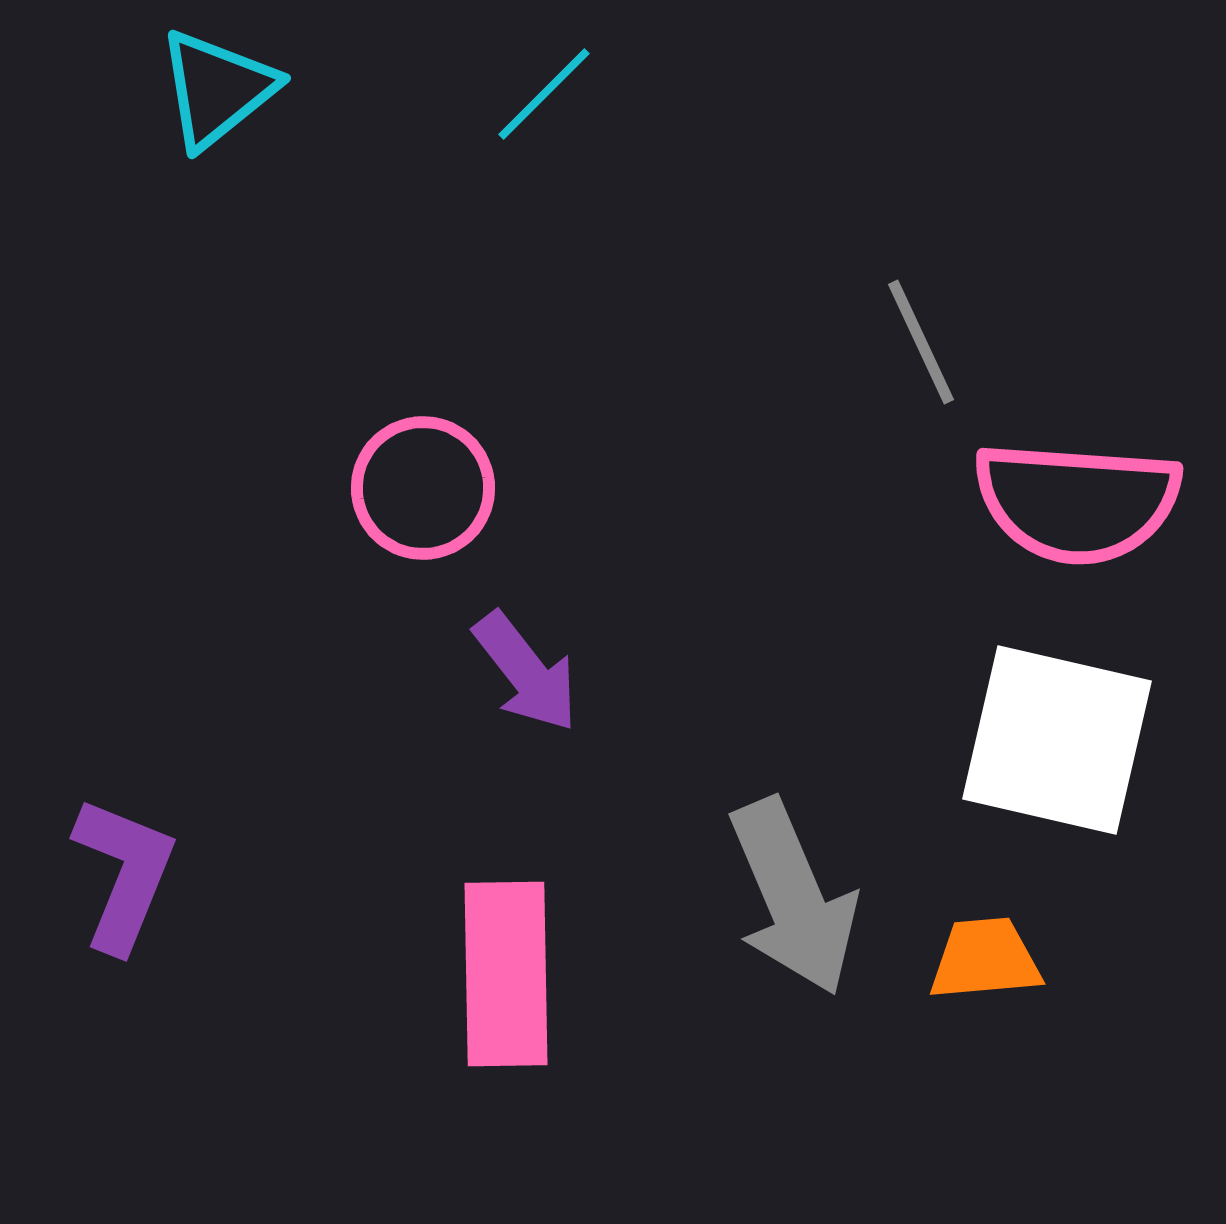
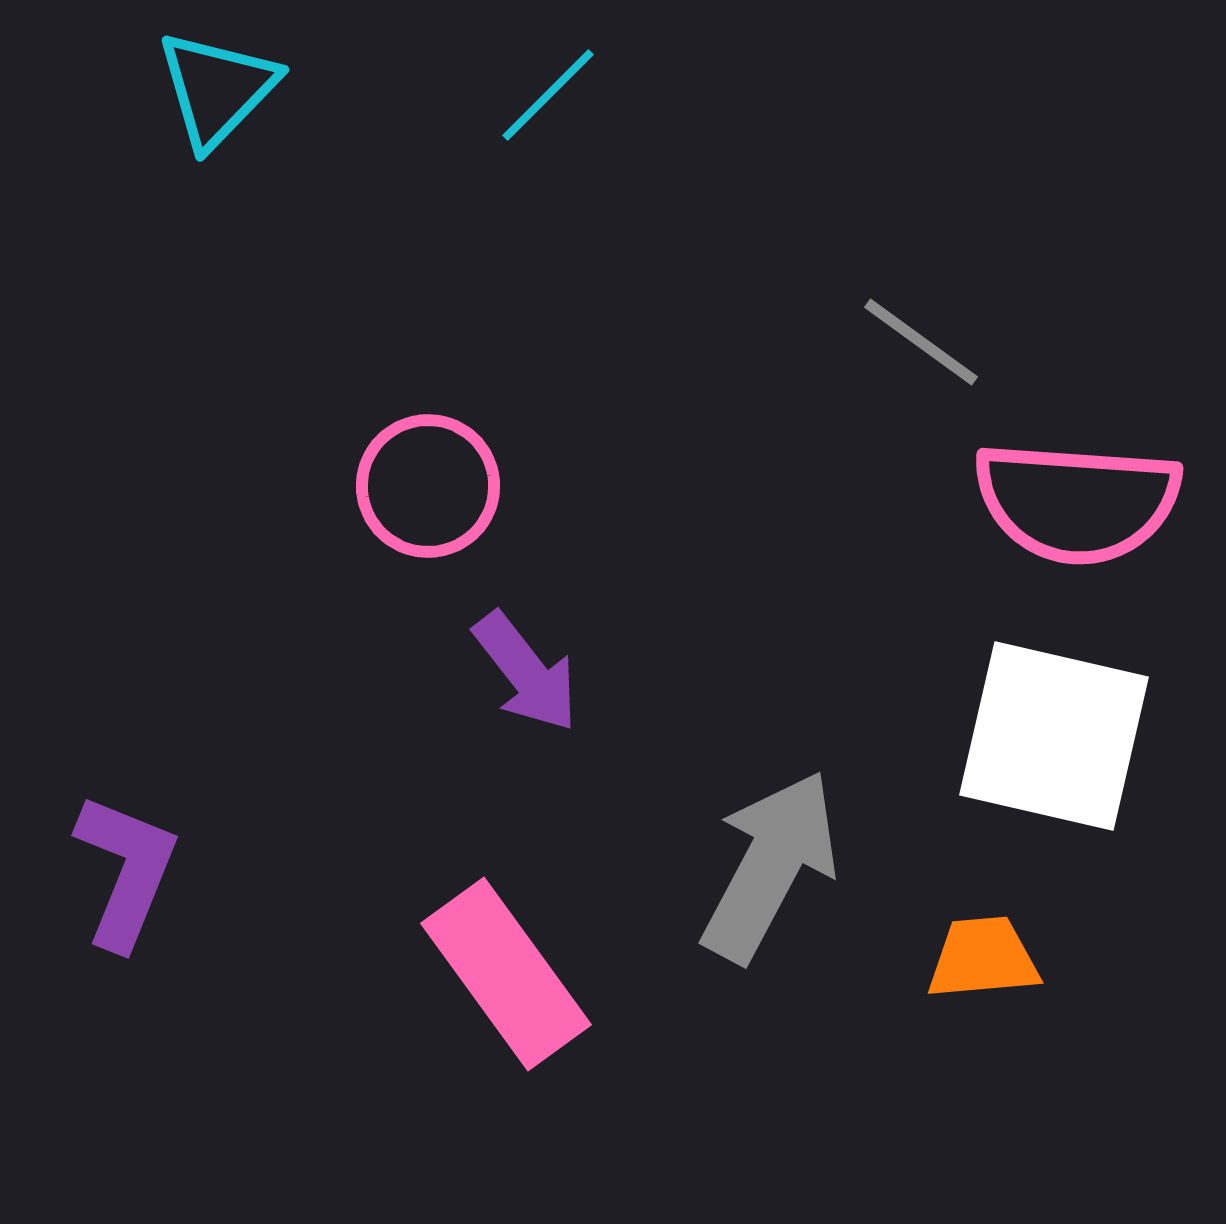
cyan triangle: rotated 7 degrees counterclockwise
cyan line: moved 4 px right, 1 px down
gray line: rotated 29 degrees counterclockwise
pink circle: moved 5 px right, 2 px up
white square: moved 3 px left, 4 px up
purple L-shape: moved 2 px right, 3 px up
gray arrow: moved 23 px left, 31 px up; rotated 129 degrees counterclockwise
orange trapezoid: moved 2 px left, 1 px up
pink rectangle: rotated 35 degrees counterclockwise
